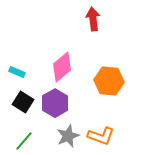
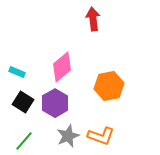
orange hexagon: moved 5 px down; rotated 16 degrees counterclockwise
